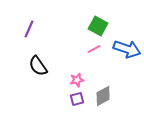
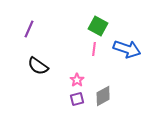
pink line: rotated 56 degrees counterclockwise
black semicircle: rotated 20 degrees counterclockwise
pink star: rotated 24 degrees counterclockwise
